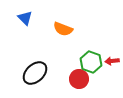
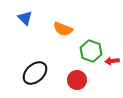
green hexagon: moved 11 px up
red circle: moved 2 px left, 1 px down
